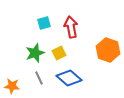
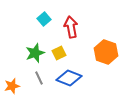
cyan square: moved 4 px up; rotated 24 degrees counterclockwise
orange hexagon: moved 2 px left, 2 px down
blue diamond: rotated 20 degrees counterclockwise
orange star: rotated 21 degrees counterclockwise
